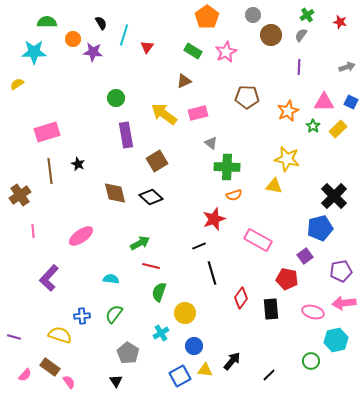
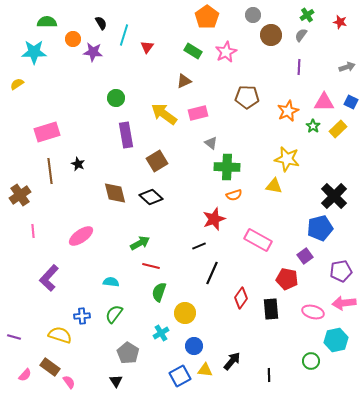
black line at (212, 273): rotated 40 degrees clockwise
cyan semicircle at (111, 279): moved 3 px down
black line at (269, 375): rotated 48 degrees counterclockwise
